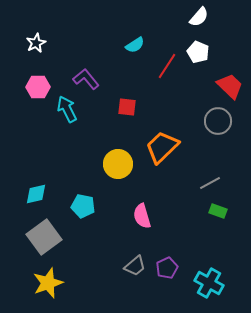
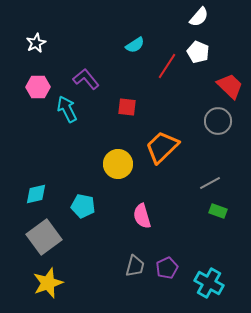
gray trapezoid: rotated 35 degrees counterclockwise
